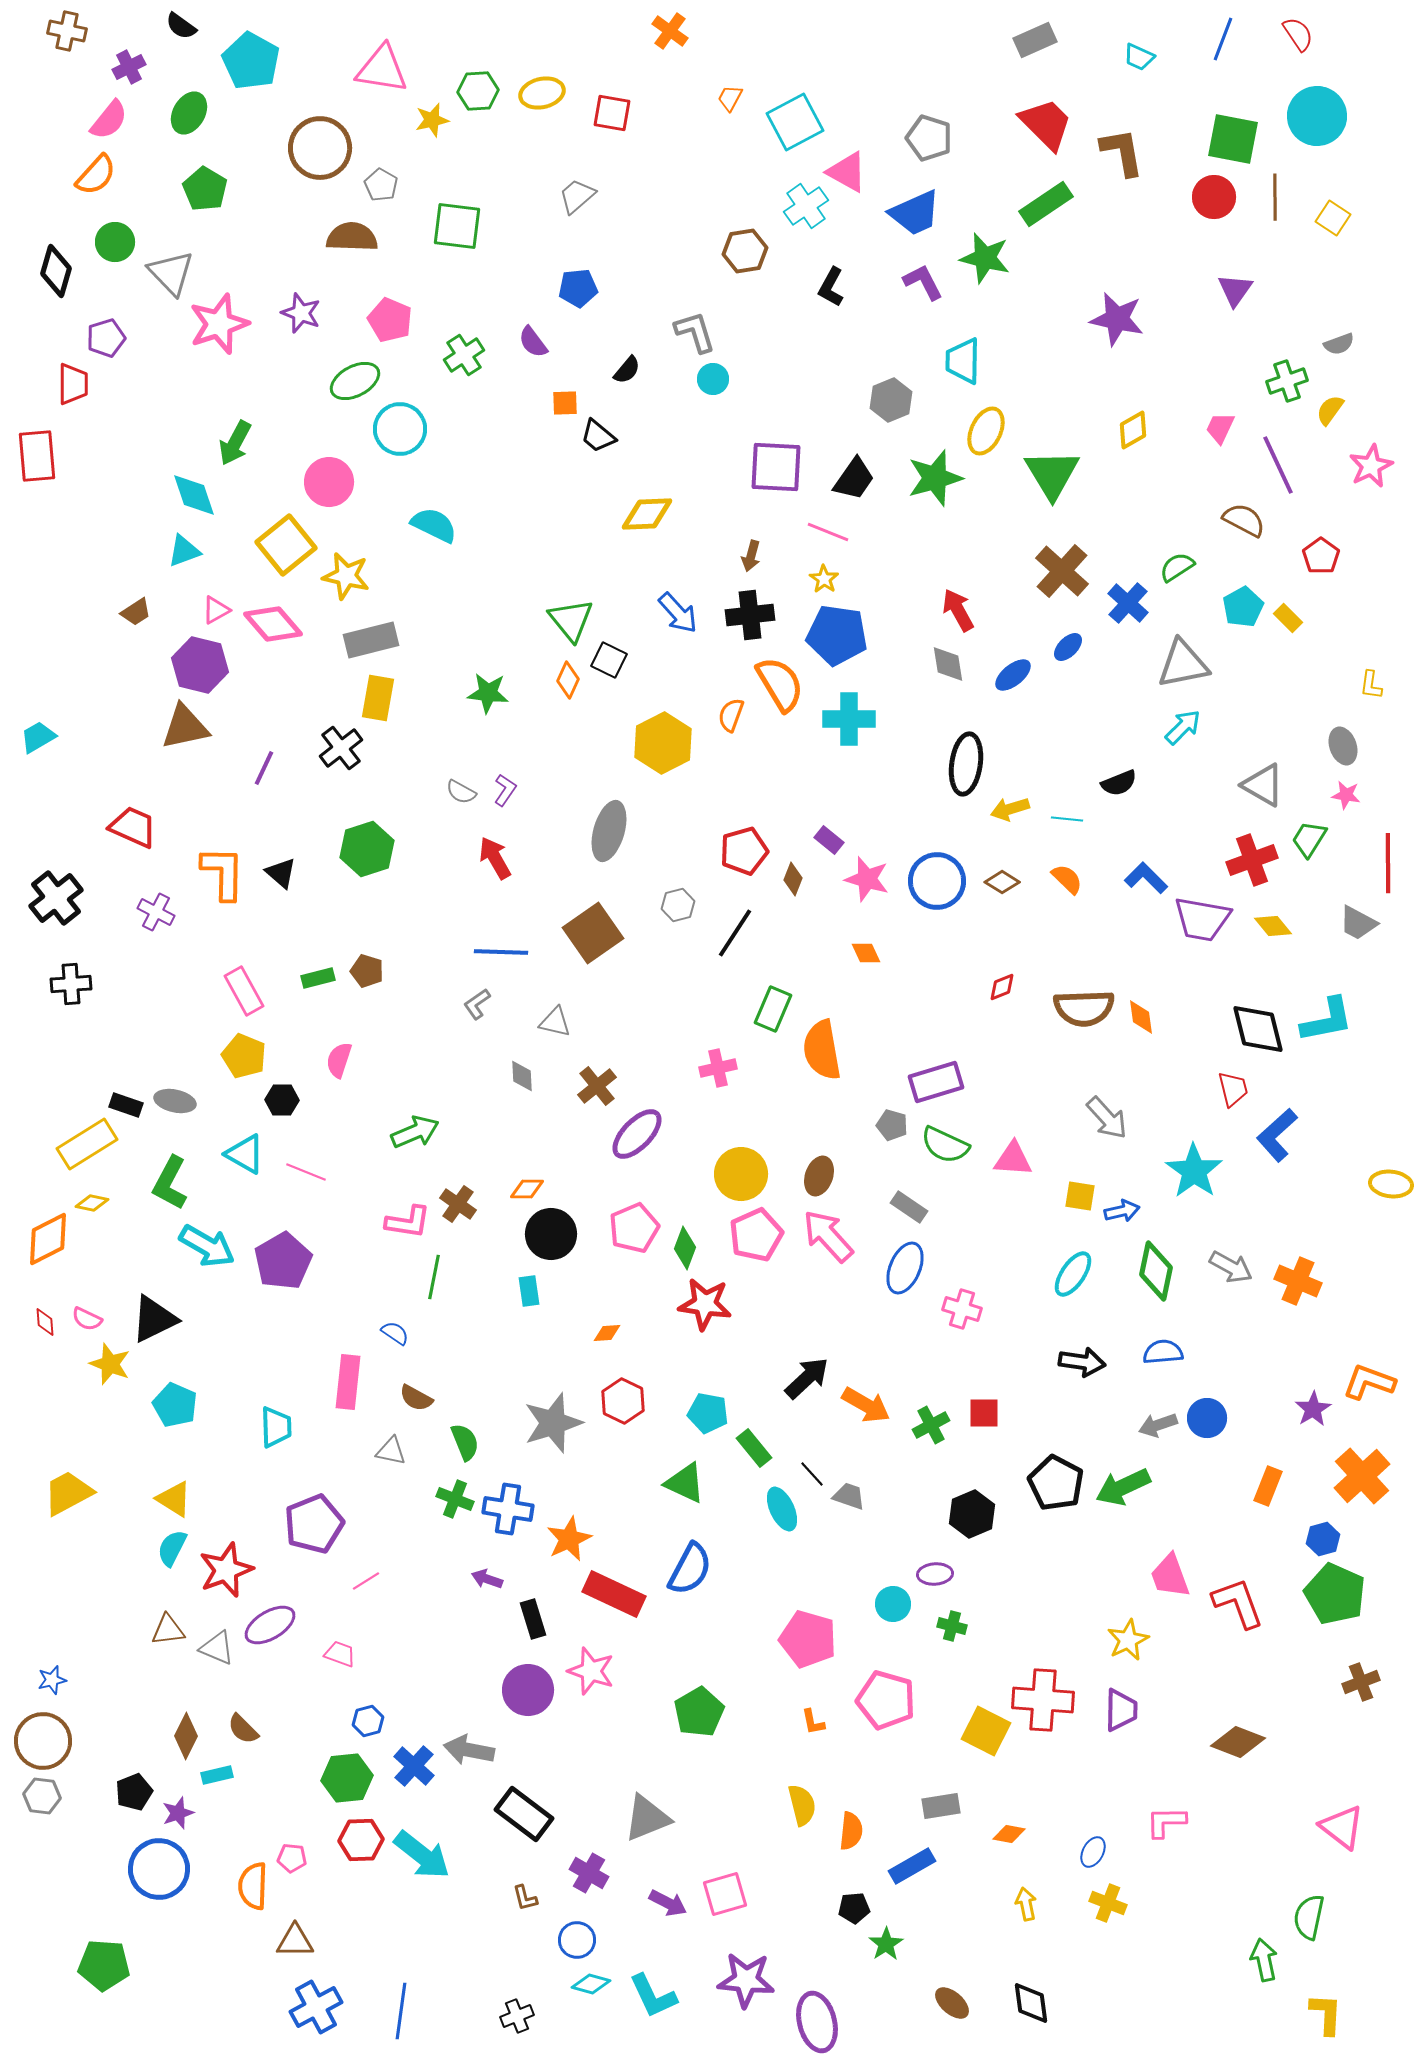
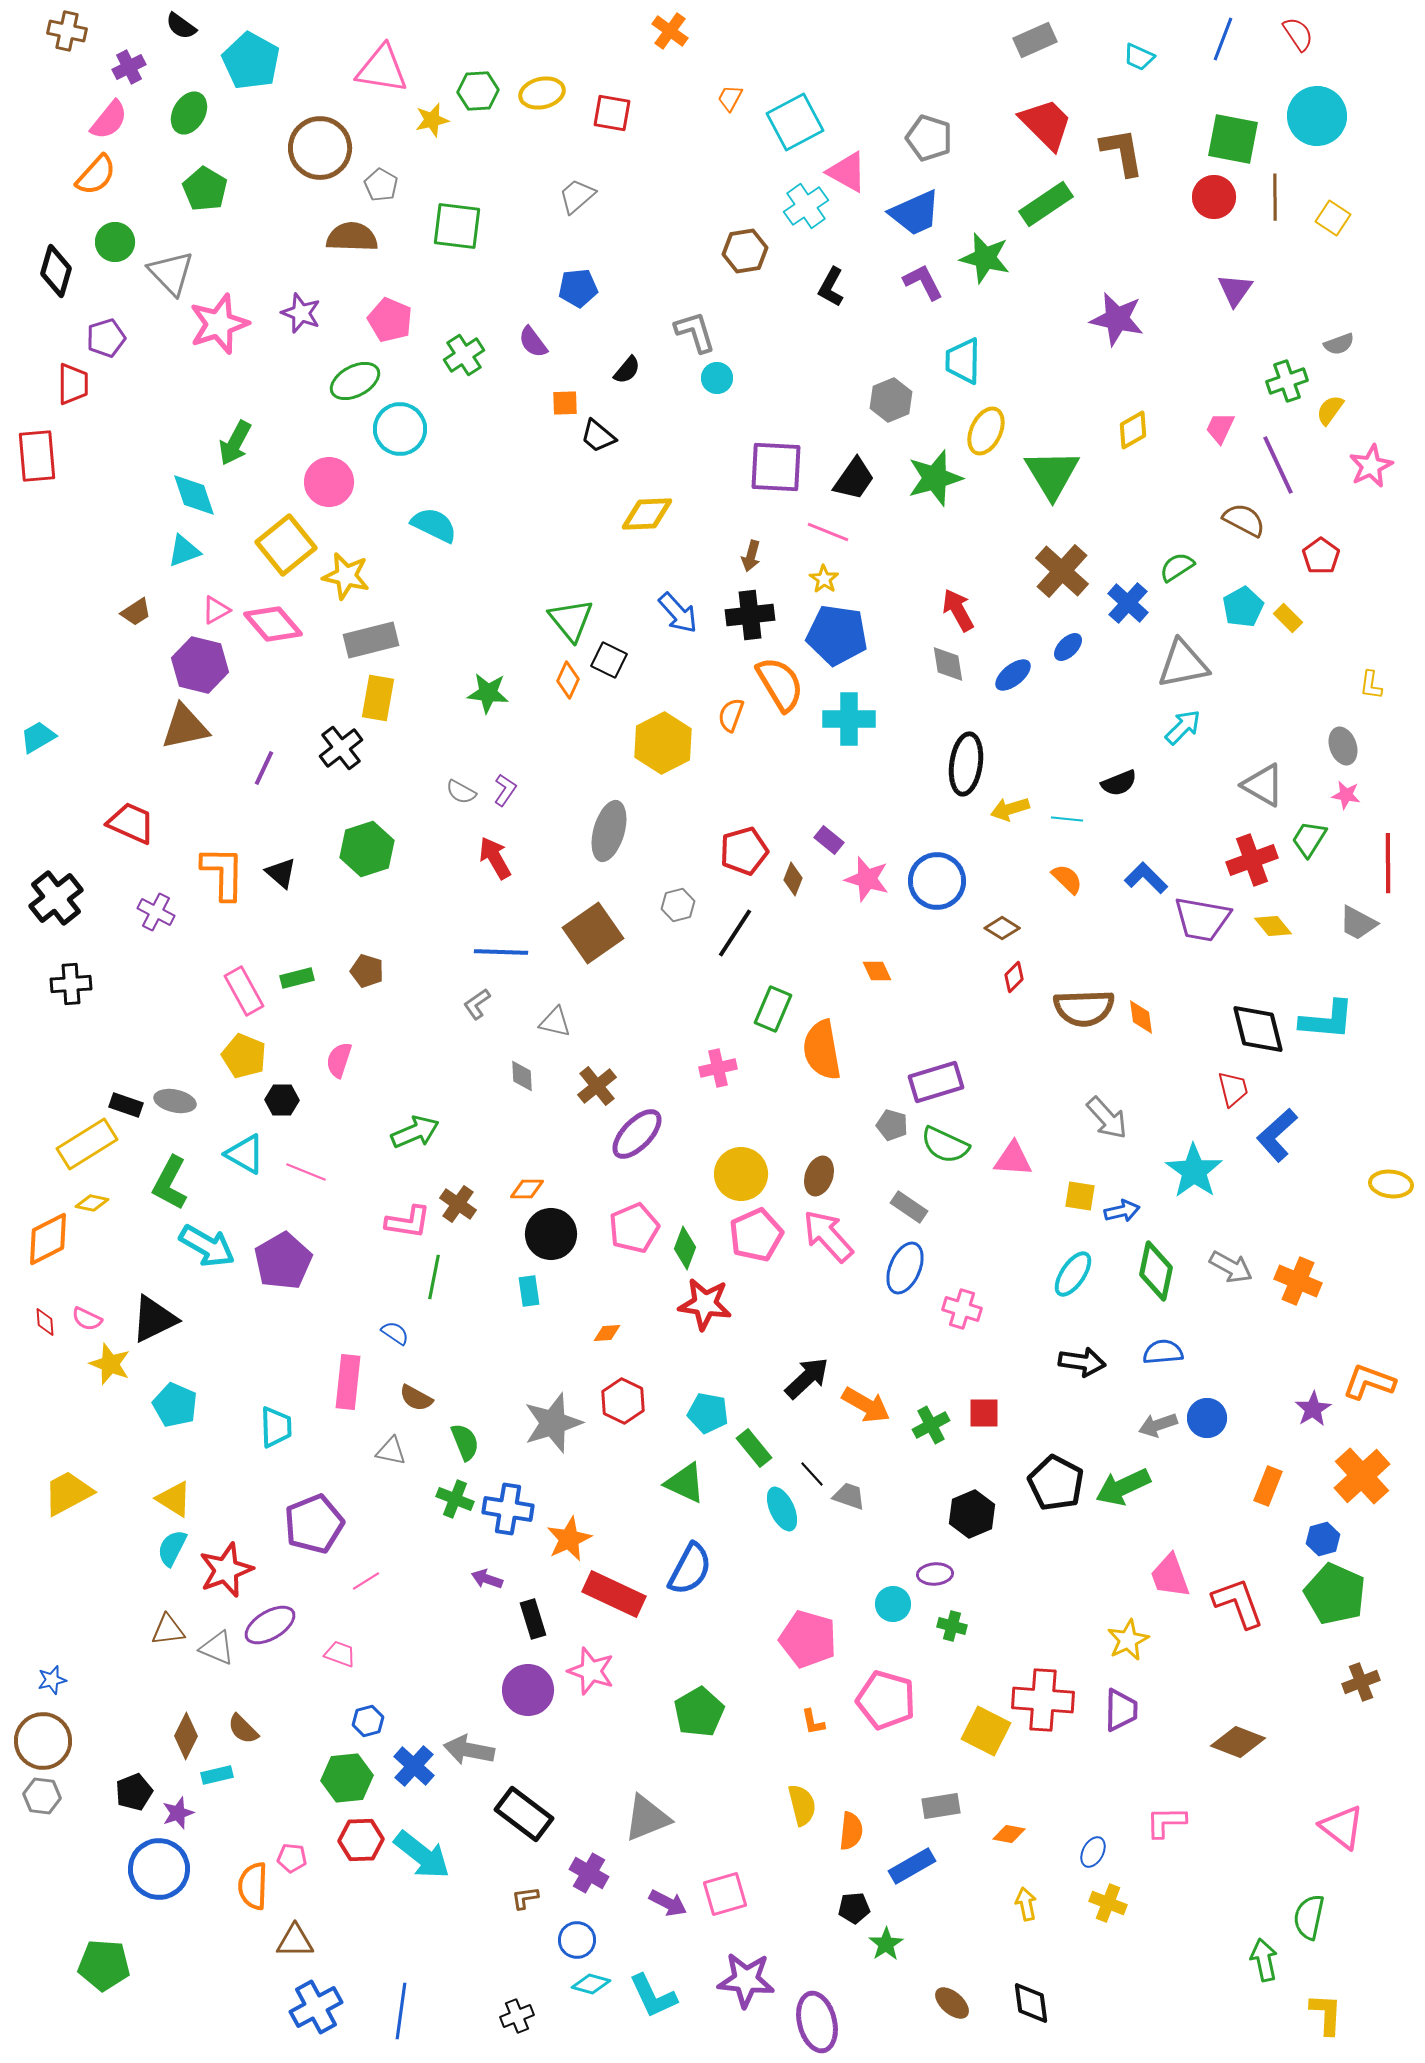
cyan circle at (713, 379): moved 4 px right, 1 px up
red trapezoid at (133, 827): moved 2 px left, 4 px up
brown diamond at (1002, 882): moved 46 px down
orange diamond at (866, 953): moved 11 px right, 18 px down
green rectangle at (318, 978): moved 21 px left
red diamond at (1002, 987): moved 12 px right, 10 px up; rotated 24 degrees counterclockwise
cyan L-shape at (1327, 1020): rotated 16 degrees clockwise
brown L-shape at (525, 1898): rotated 96 degrees clockwise
